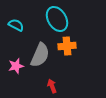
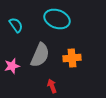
cyan ellipse: rotated 40 degrees counterclockwise
cyan semicircle: rotated 28 degrees clockwise
orange cross: moved 5 px right, 12 px down
pink star: moved 4 px left
